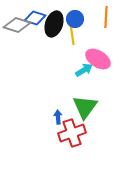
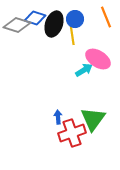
orange line: rotated 25 degrees counterclockwise
green triangle: moved 8 px right, 12 px down
